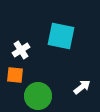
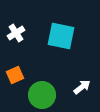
white cross: moved 5 px left, 17 px up
orange square: rotated 30 degrees counterclockwise
green circle: moved 4 px right, 1 px up
